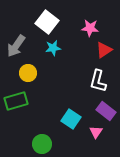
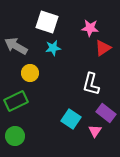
white square: rotated 20 degrees counterclockwise
gray arrow: rotated 85 degrees clockwise
red triangle: moved 1 px left, 2 px up
yellow circle: moved 2 px right
white L-shape: moved 7 px left, 3 px down
green rectangle: rotated 10 degrees counterclockwise
purple rectangle: moved 2 px down
pink triangle: moved 1 px left, 1 px up
green circle: moved 27 px left, 8 px up
